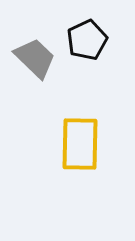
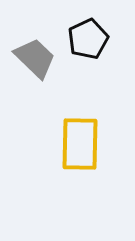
black pentagon: moved 1 px right, 1 px up
